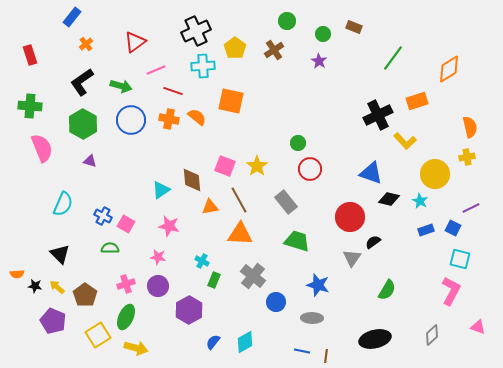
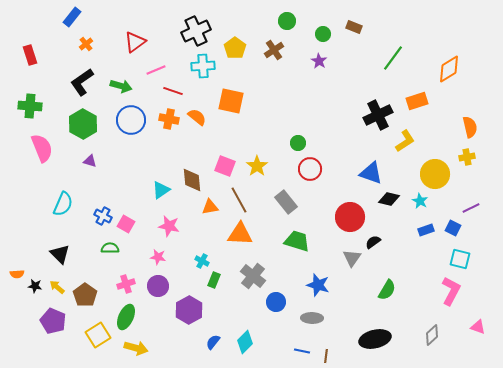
yellow L-shape at (405, 141): rotated 80 degrees counterclockwise
cyan diamond at (245, 342): rotated 15 degrees counterclockwise
